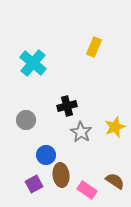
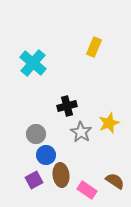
gray circle: moved 10 px right, 14 px down
yellow star: moved 6 px left, 4 px up
purple square: moved 4 px up
